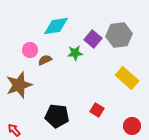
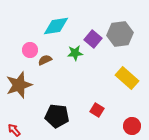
gray hexagon: moved 1 px right, 1 px up
